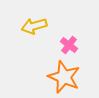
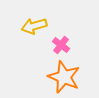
pink cross: moved 8 px left
